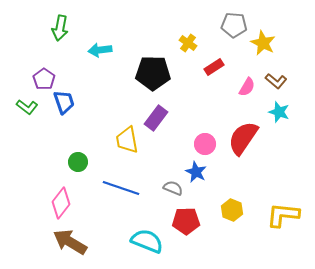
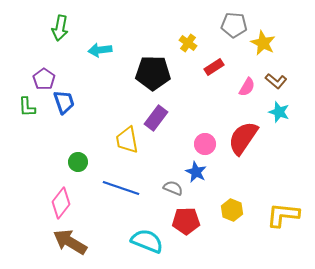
green L-shape: rotated 50 degrees clockwise
